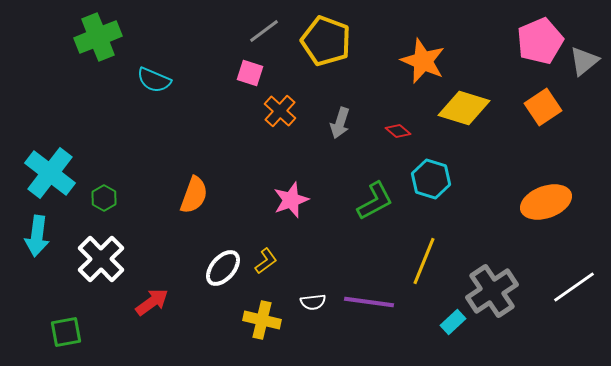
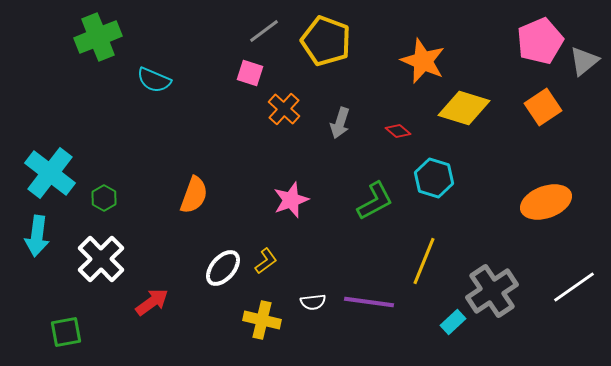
orange cross: moved 4 px right, 2 px up
cyan hexagon: moved 3 px right, 1 px up
